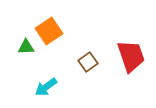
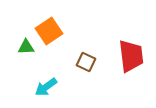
red trapezoid: rotated 12 degrees clockwise
brown square: moved 2 px left; rotated 30 degrees counterclockwise
